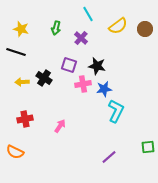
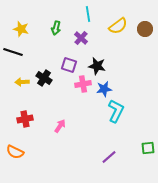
cyan line: rotated 21 degrees clockwise
black line: moved 3 px left
green square: moved 1 px down
